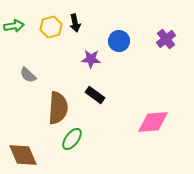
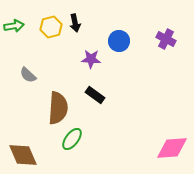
purple cross: rotated 24 degrees counterclockwise
pink diamond: moved 19 px right, 26 px down
